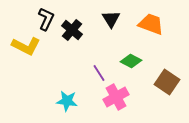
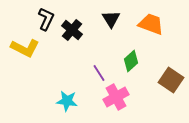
yellow L-shape: moved 1 px left, 2 px down
green diamond: rotated 70 degrees counterclockwise
brown square: moved 4 px right, 2 px up
